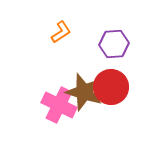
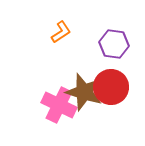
purple hexagon: rotated 12 degrees clockwise
